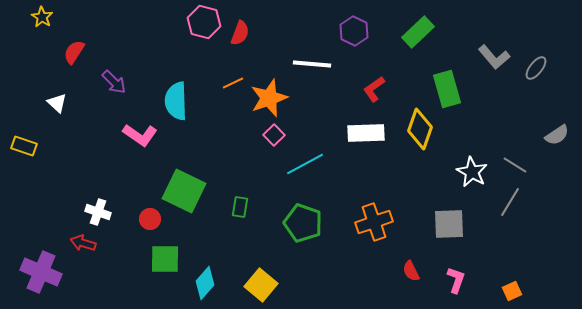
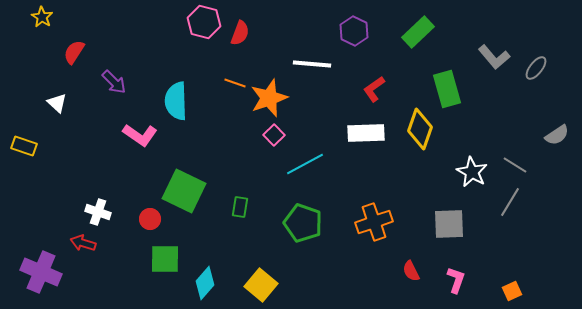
orange line at (233, 83): moved 2 px right; rotated 45 degrees clockwise
